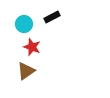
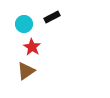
red star: rotated 12 degrees clockwise
